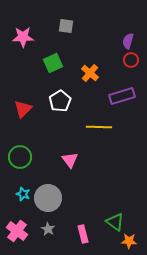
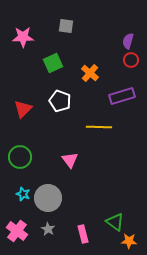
white pentagon: rotated 20 degrees counterclockwise
